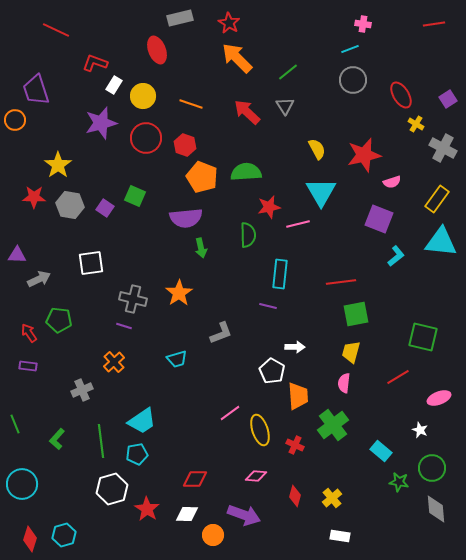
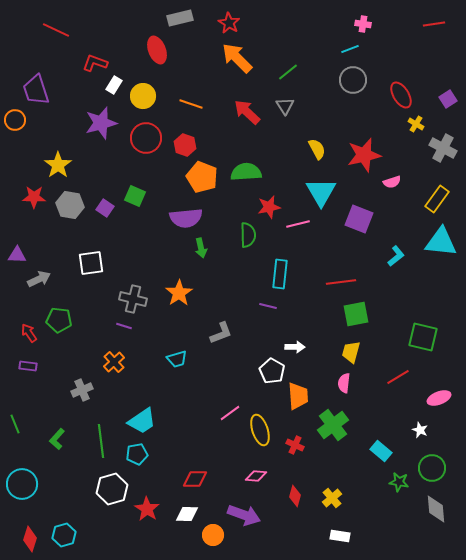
purple square at (379, 219): moved 20 px left
